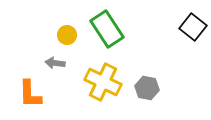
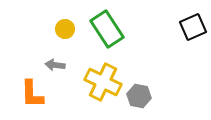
black square: rotated 28 degrees clockwise
yellow circle: moved 2 px left, 6 px up
gray arrow: moved 2 px down
gray hexagon: moved 8 px left, 8 px down
orange L-shape: moved 2 px right
